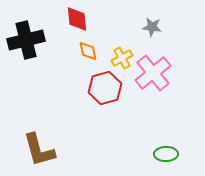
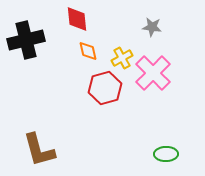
pink cross: rotated 6 degrees counterclockwise
